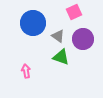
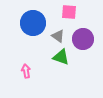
pink square: moved 5 px left; rotated 28 degrees clockwise
